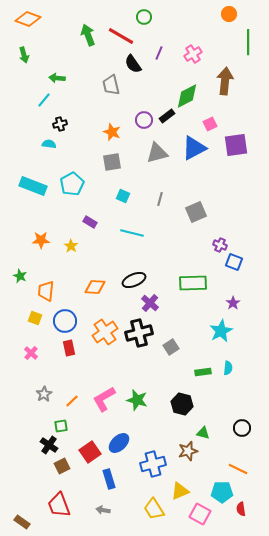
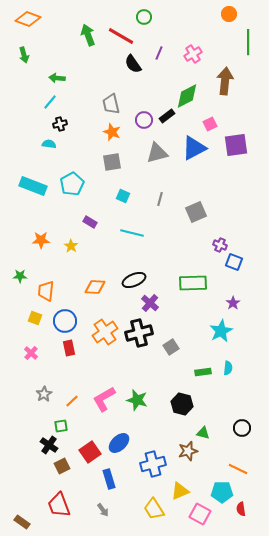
gray trapezoid at (111, 85): moved 19 px down
cyan line at (44, 100): moved 6 px right, 2 px down
green star at (20, 276): rotated 24 degrees counterclockwise
gray arrow at (103, 510): rotated 136 degrees counterclockwise
